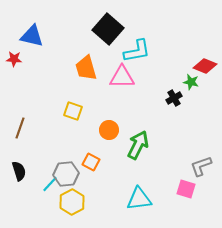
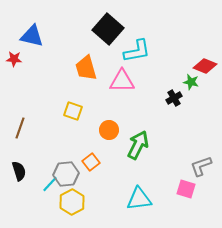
pink triangle: moved 4 px down
orange square: rotated 24 degrees clockwise
